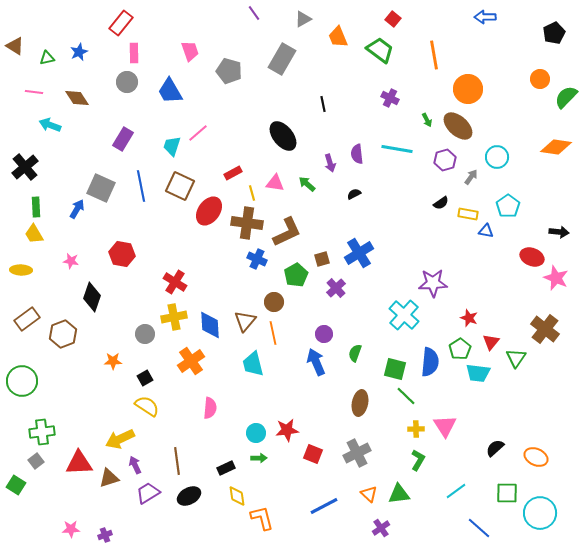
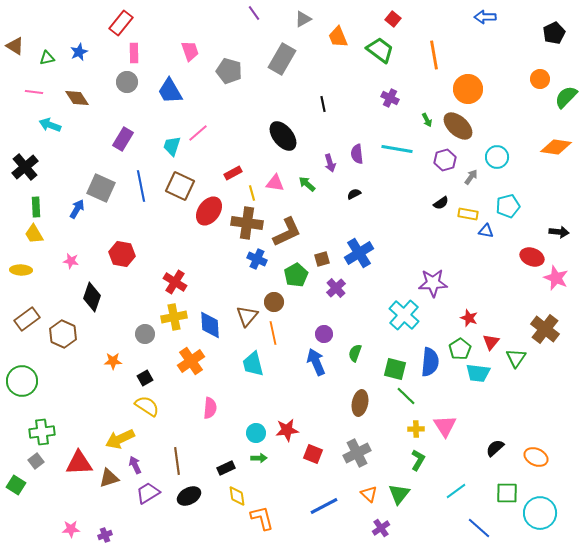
cyan pentagon at (508, 206): rotated 20 degrees clockwise
brown triangle at (245, 321): moved 2 px right, 5 px up
brown hexagon at (63, 334): rotated 16 degrees counterclockwise
green triangle at (399, 494): rotated 45 degrees counterclockwise
